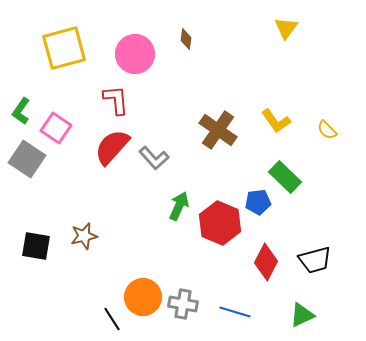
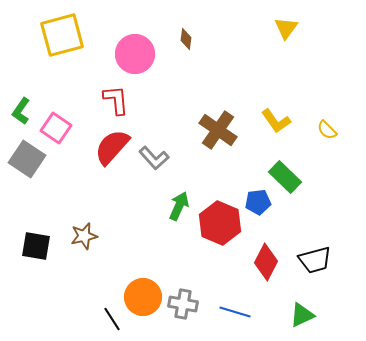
yellow square: moved 2 px left, 13 px up
